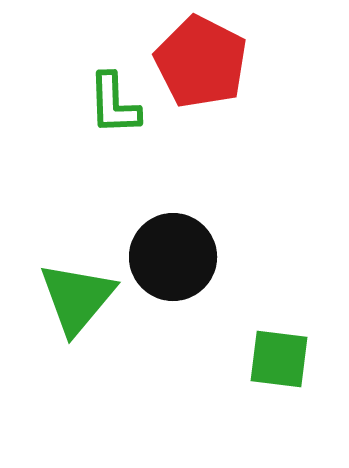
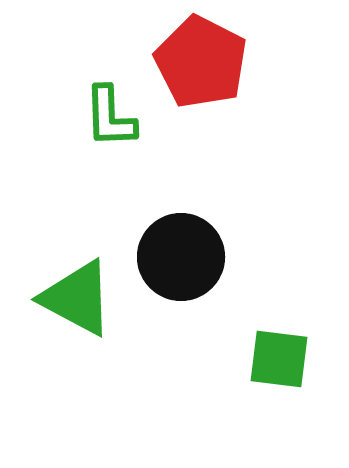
green L-shape: moved 4 px left, 13 px down
black circle: moved 8 px right
green triangle: rotated 42 degrees counterclockwise
